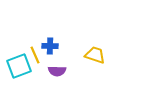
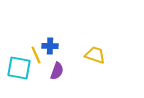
yellow line: moved 1 px right
cyan square: moved 2 px down; rotated 30 degrees clockwise
purple semicircle: rotated 72 degrees counterclockwise
